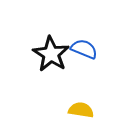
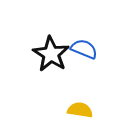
yellow semicircle: moved 1 px left
